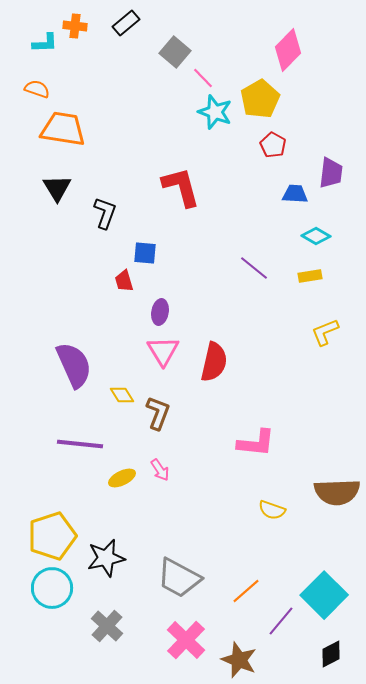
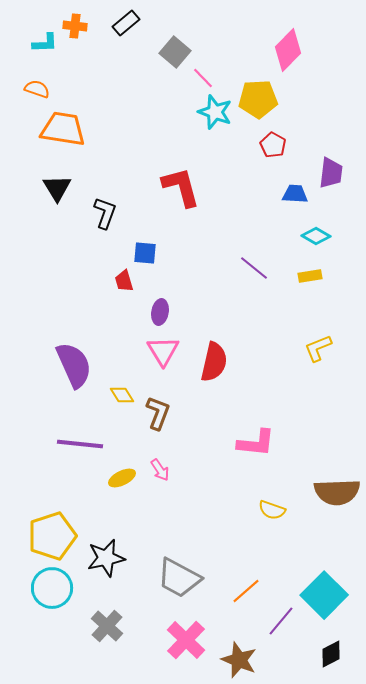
yellow pentagon at (260, 99): moved 2 px left; rotated 27 degrees clockwise
yellow L-shape at (325, 332): moved 7 px left, 16 px down
